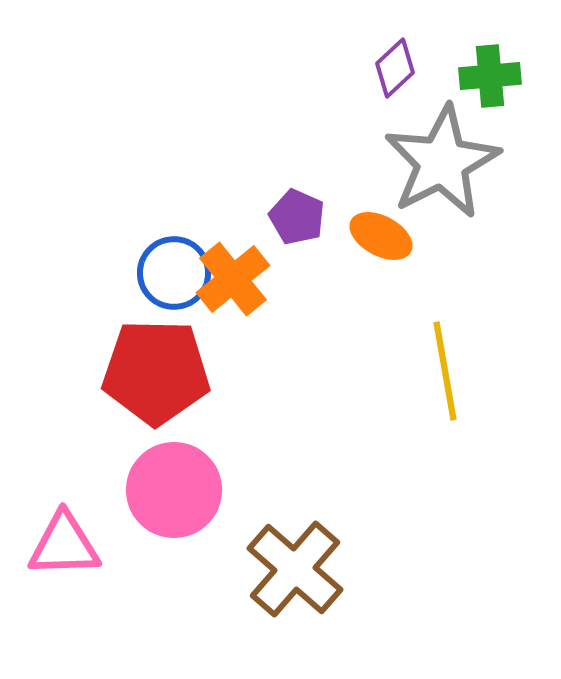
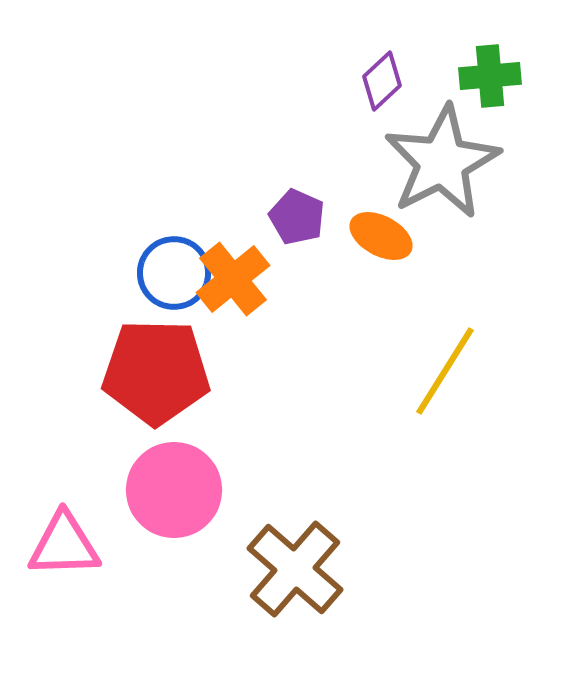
purple diamond: moved 13 px left, 13 px down
yellow line: rotated 42 degrees clockwise
